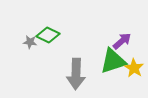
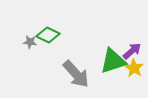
purple arrow: moved 10 px right, 10 px down
gray arrow: rotated 44 degrees counterclockwise
